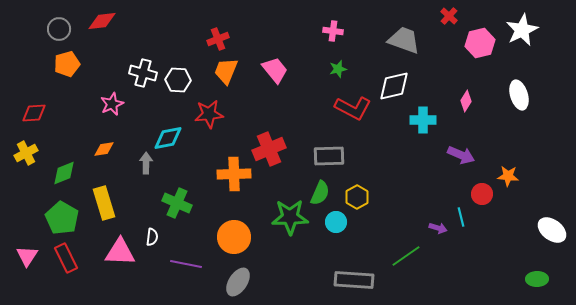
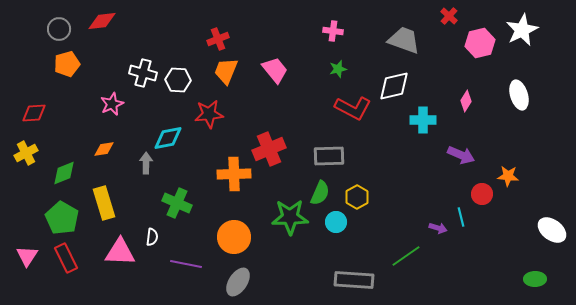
green ellipse at (537, 279): moved 2 px left
